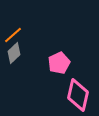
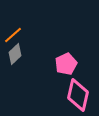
gray diamond: moved 1 px right, 1 px down
pink pentagon: moved 7 px right, 1 px down
